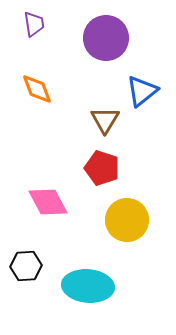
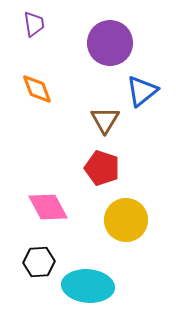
purple circle: moved 4 px right, 5 px down
pink diamond: moved 5 px down
yellow circle: moved 1 px left
black hexagon: moved 13 px right, 4 px up
